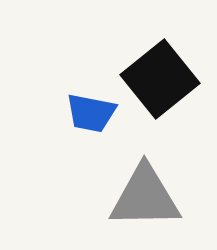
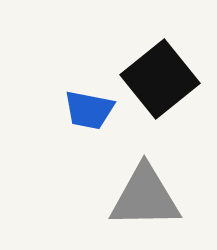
blue trapezoid: moved 2 px left, 3 px up
